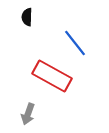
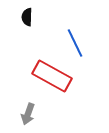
blue line: rotated 12 degrees clockwise
